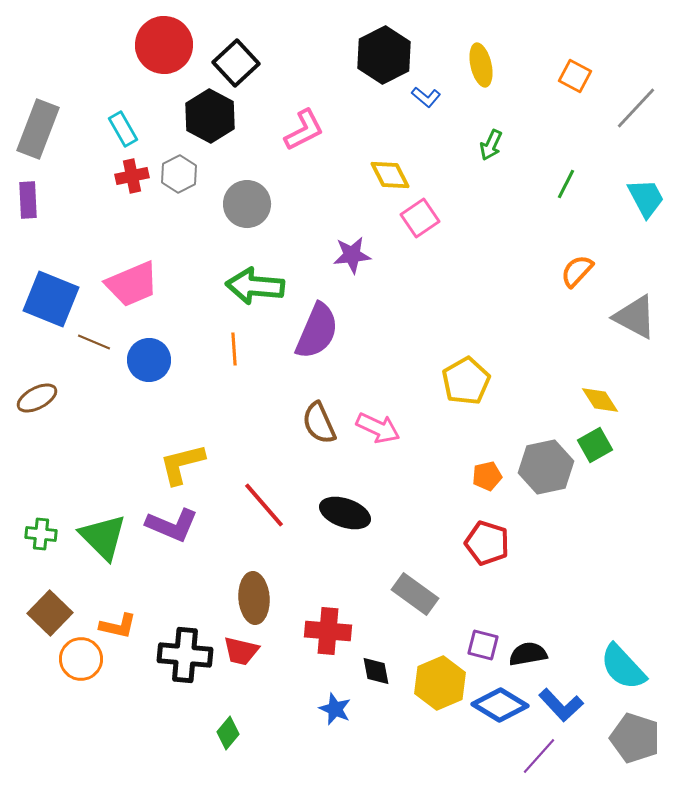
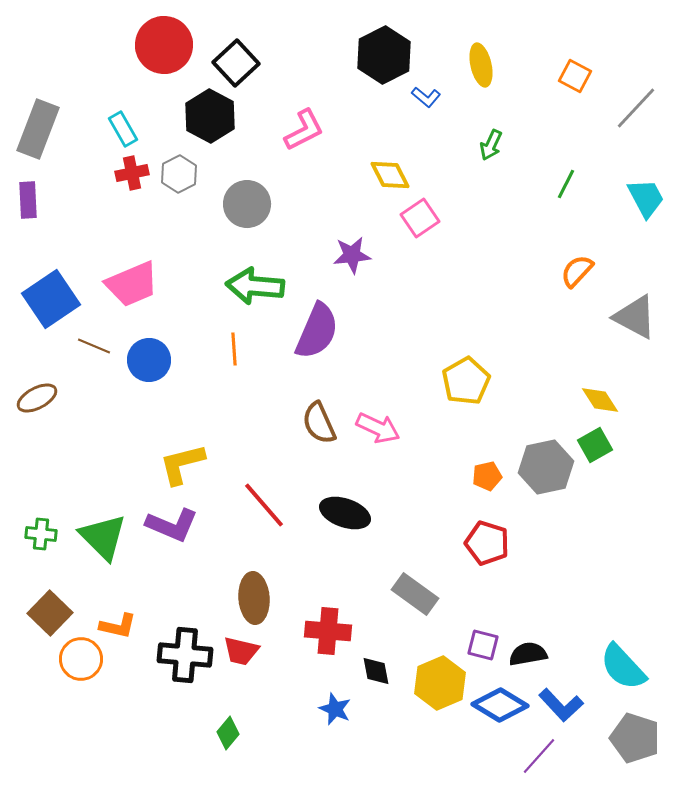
red cross at (132, 176): moved 3 px up
blue square at (51, 299): rotated 34 degrees clockwise
brown line at (94, 342): moved 4 px down
